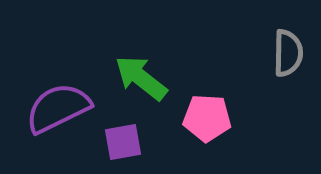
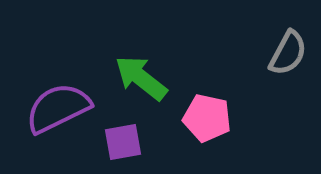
gray semicircle: rotated 27 degrees clockwise
pink pentagon: rotated 9 degrees clockwise
